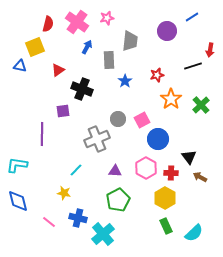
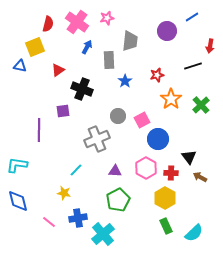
red arrow: moved 4 px up
gray circle: moved 3 px up
purple line: moved 3 px left, 4 px up
blue cross: rotated 24 degrees counterclockwise
